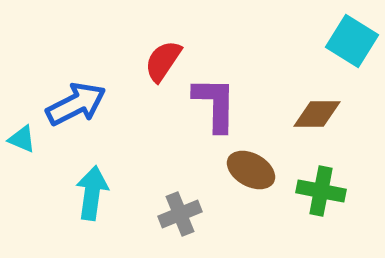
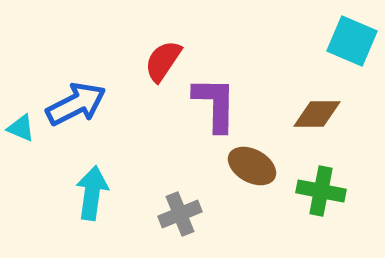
cyan square: rotated 9 degrees counterclockwise
cyan triangle: moved 1 px left, 11 px up
brown ellipse: moved 1 px right, 4 px up
